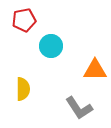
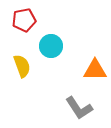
yellow semicircle: moved 1 px left, 23 px up; rotated 20 degrees counterclockwise
